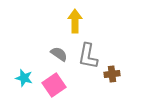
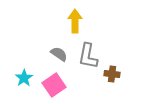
brown cross: rotated 14 degrees clockwise
cyan star: rotated 24 degrees clockwise
